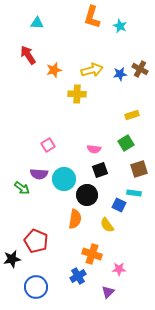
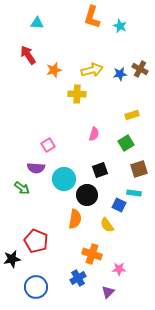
pink semicircle: moved 15 px up; rotated 80 degrees counterclockwise
purple semicircle: moved 3 px left, 6 px up
blue cross: moved 2 px down
